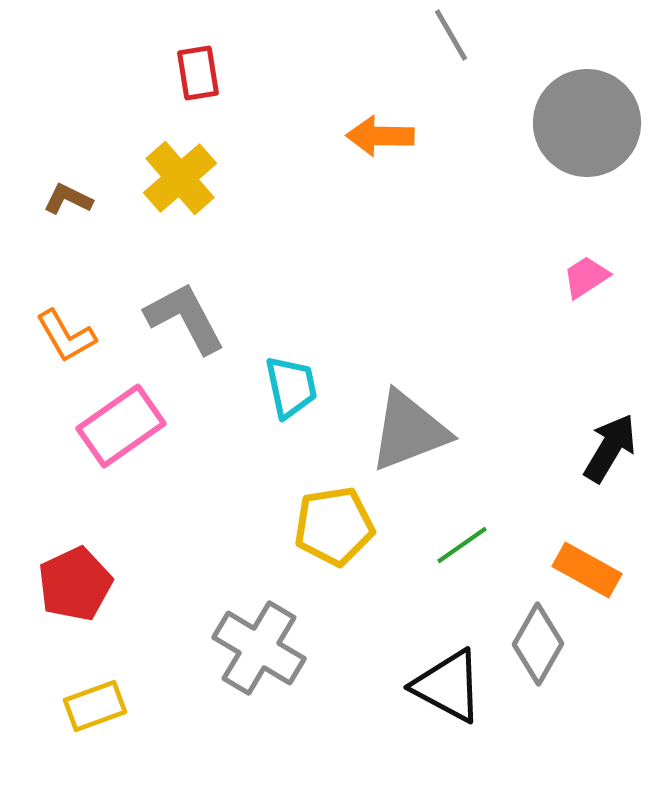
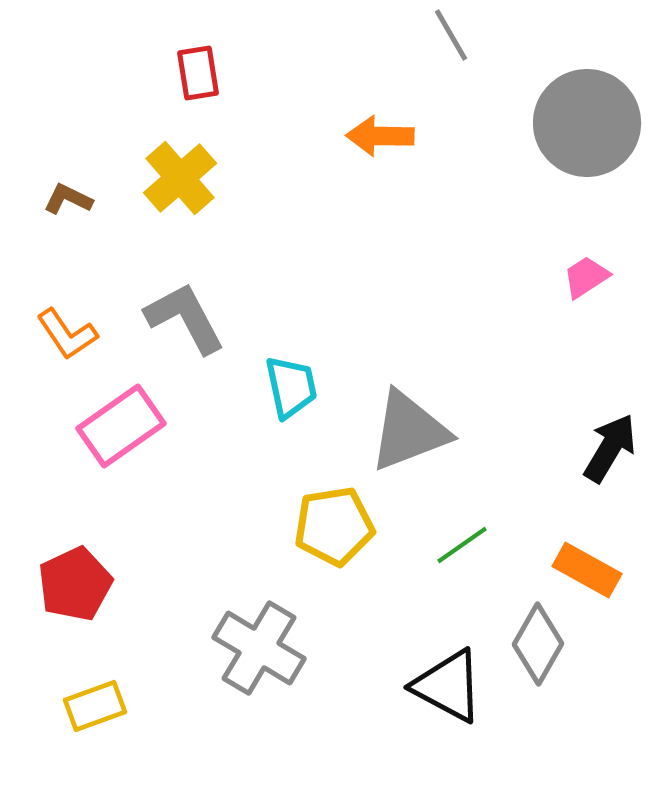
orange L-shape: moved 1 px right, 2 px up; rotated 4 degrees counterclockwise
